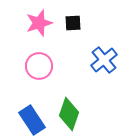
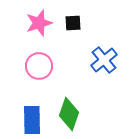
blue rectangle: rotated 32 degrees clockwise
